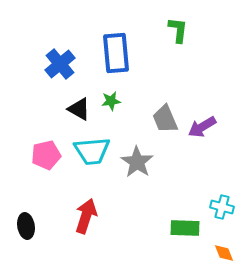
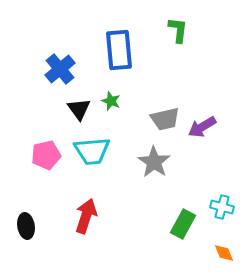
blue rectangle: moved 3 px right, 3 px up
blue cross: moved 5 px down
green star: rotated 30 degrees clockwise
black triangle: rotated 25 degrees clockwise
gray trapezoid: rotated 80 degrees counterclockwise
gray star: moved 17 px right
green rectangle: moved 2 px left, 4 px up; rotated 64 degrees counterclockwise
